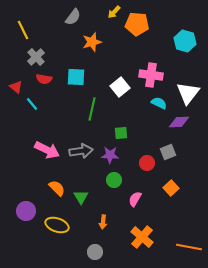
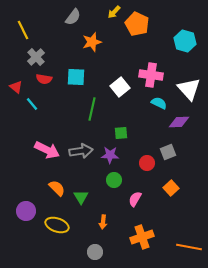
orange pentagon: rotated 20 degrees clockwise
white triangle: moved 1 px right, 4 px up; rotated 20 degrees counterclockwise
orange cross: rotated 30 degrees clockwise
